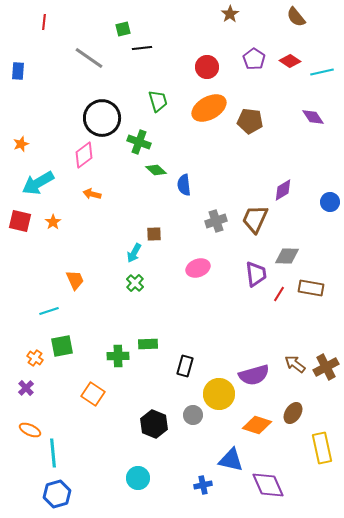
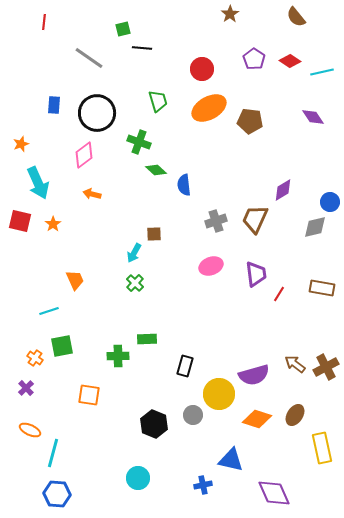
black line at (142, 48): rotated 12 degrees clockwise
red circle at (207, 67): moved 5 px left, 2 px down
blue rectangle at (18, 71): moved 36 px right, 34 px down
black circle at (102, 118): moved 5 px left, 5 px up
cyan arrow at (38, 183): rotated 84 degrees counterclockwise
orange star at (53, 222): moved 2 px down
gray diamond at (287, 256): moved 28 px right, 29 px up; rotated 15 degrees counterclockwise
pink ellipse at (198, 268): moved 13 px right, 2 px up
brown rectangle at (311, 288): moved 11 px right
green rectangle at (148, 344): moved 1 px left, 5 px up
orange square at (93, 394): moved 4 px left, 1 px down; rotated 25 degrees counterclockwise
brown ellipse at (293, 413): moved 2 px right, 2 px down
orange diamond at (257, 425): moved 6 px up
cyan line at (53, 453): rotated 20 degrees clockwise
purple diamond at (268, 485): moved 6 px right, 8 px down
blue hexagon at (57, 494): rotated 20 degrees clockwise
